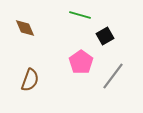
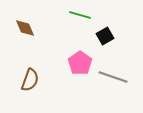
pink pentagon: moved 1 px left, 1 px down
gray line: moved 1 px down; rotated 72 degrees clockwise
